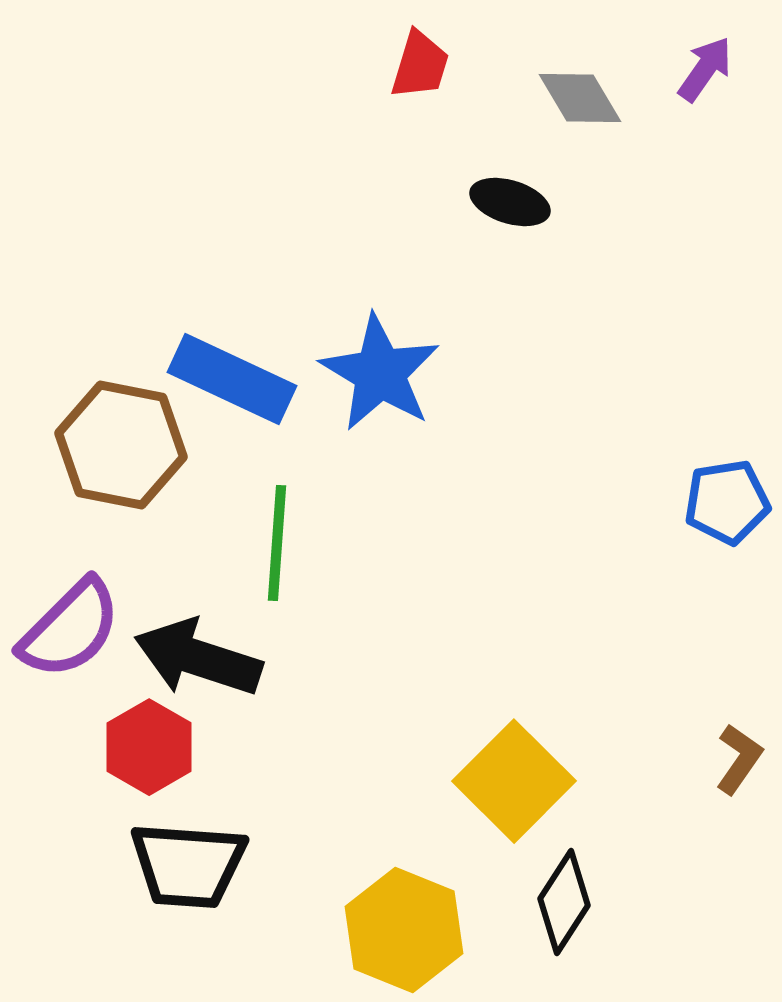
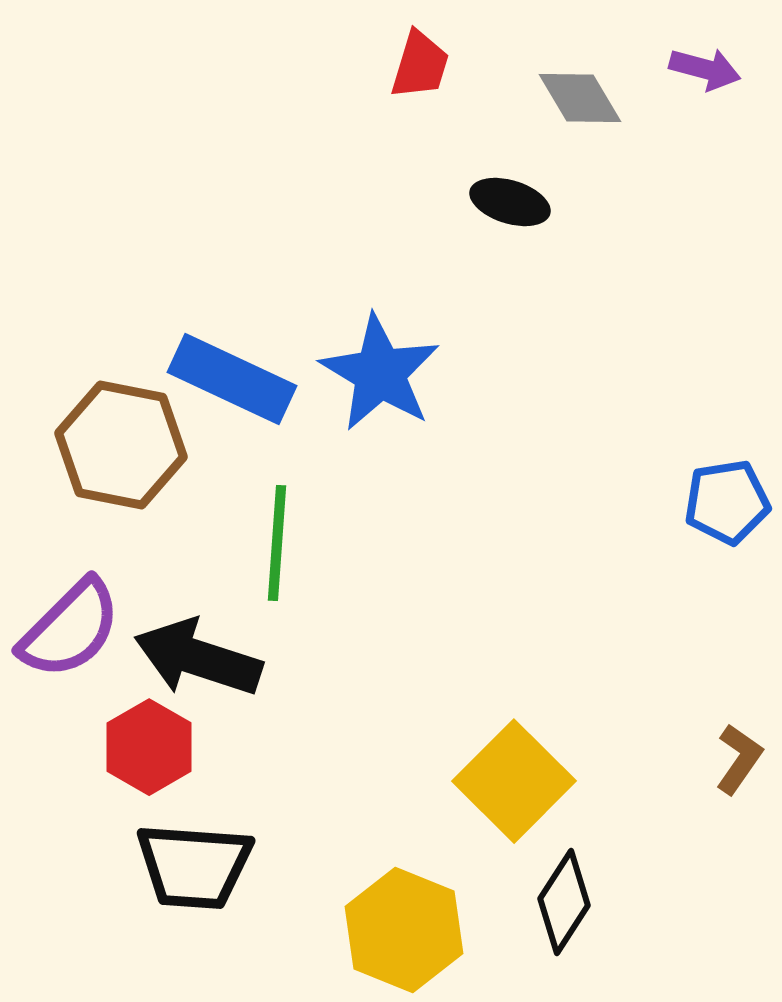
purple arrow: rotated 70 degrees clockwise
black trapezoid: moved 6 px right, 1 px down
